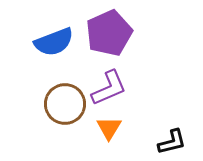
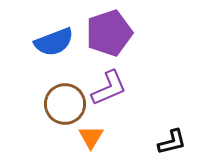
purple pentagon: rotated 6 degrees clockwise
orange triangle: moved 18 px left, 9 px down
